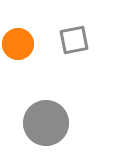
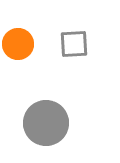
gray square: moved 4 px down; rotated 8 degrees clockwise
